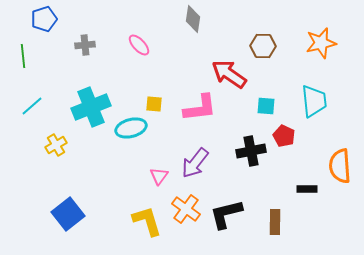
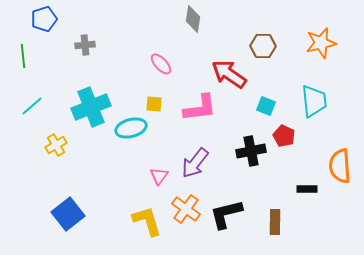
pink ellipse: moved 22 px right, 19 px down
cyan square: rotated 18 degrees clockwise
